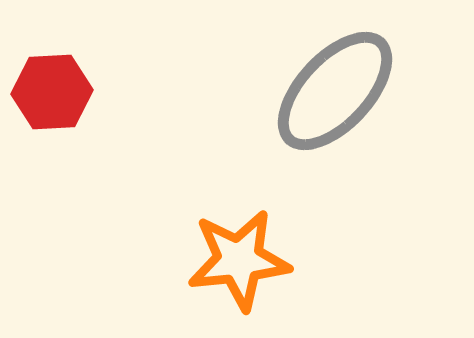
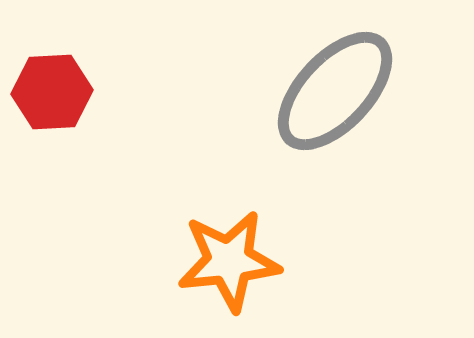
orange star: moved 10 px left, 1 px down
